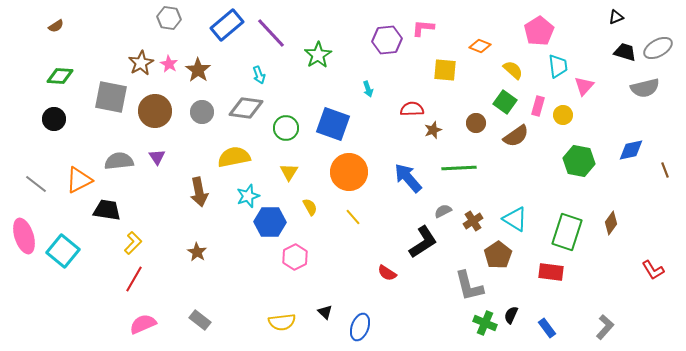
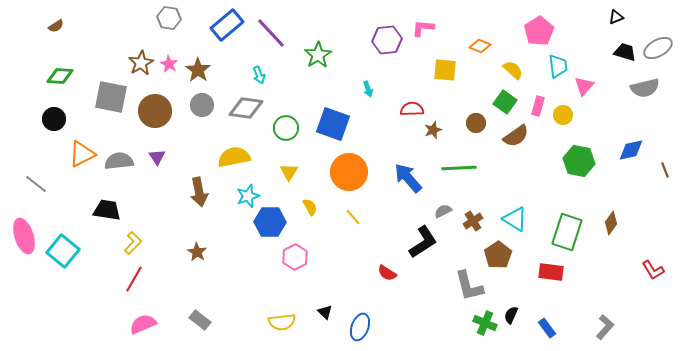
gray circle at (202, 112): moved 7 px up
orange triangle at (79, 180): moved 3 px right, 26 px up
